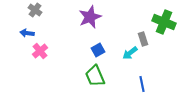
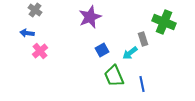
blue square: moved 4 px right
green trapezoid: moved 19 px right
